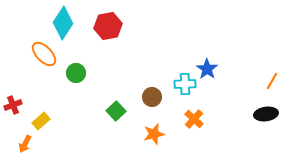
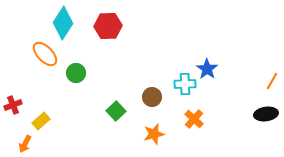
red hexagon: rotated 8 degrees clockwise
orange ellipse: moved 1 px right
